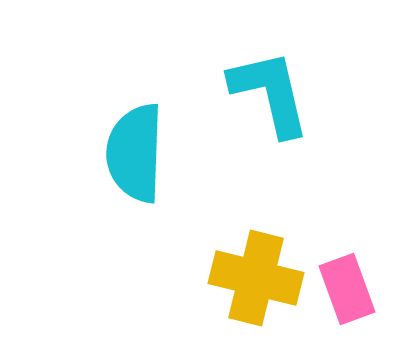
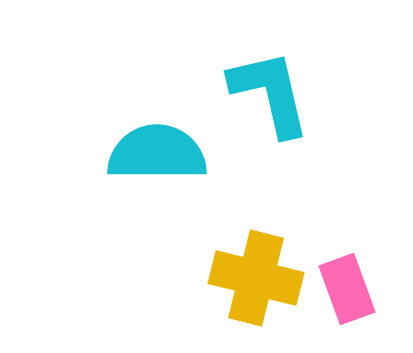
cyan semicircle: moved 22 px right; rotated 88 degrees clockwise
